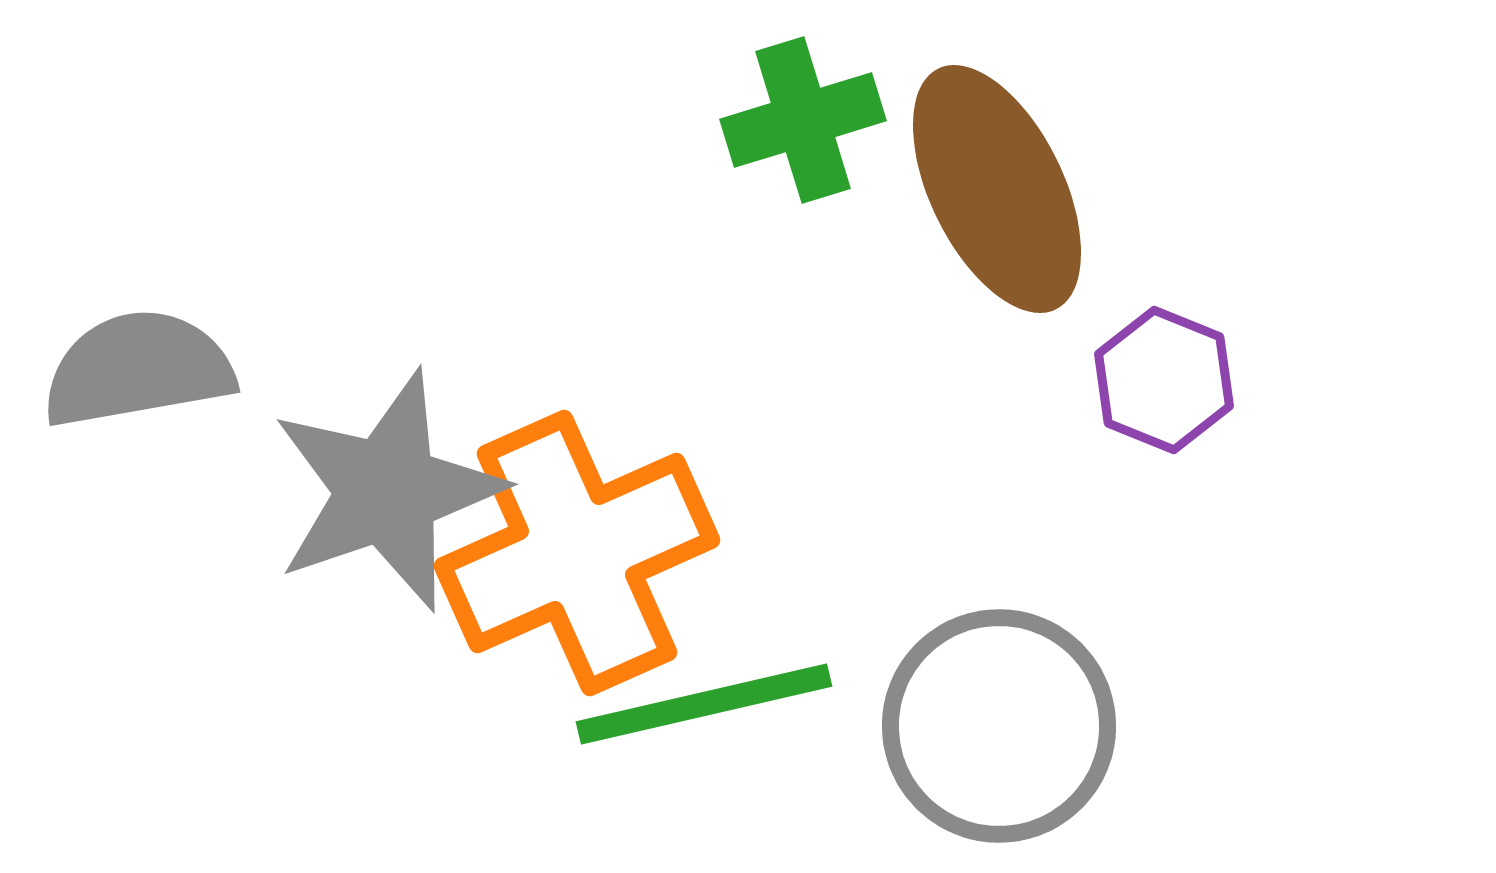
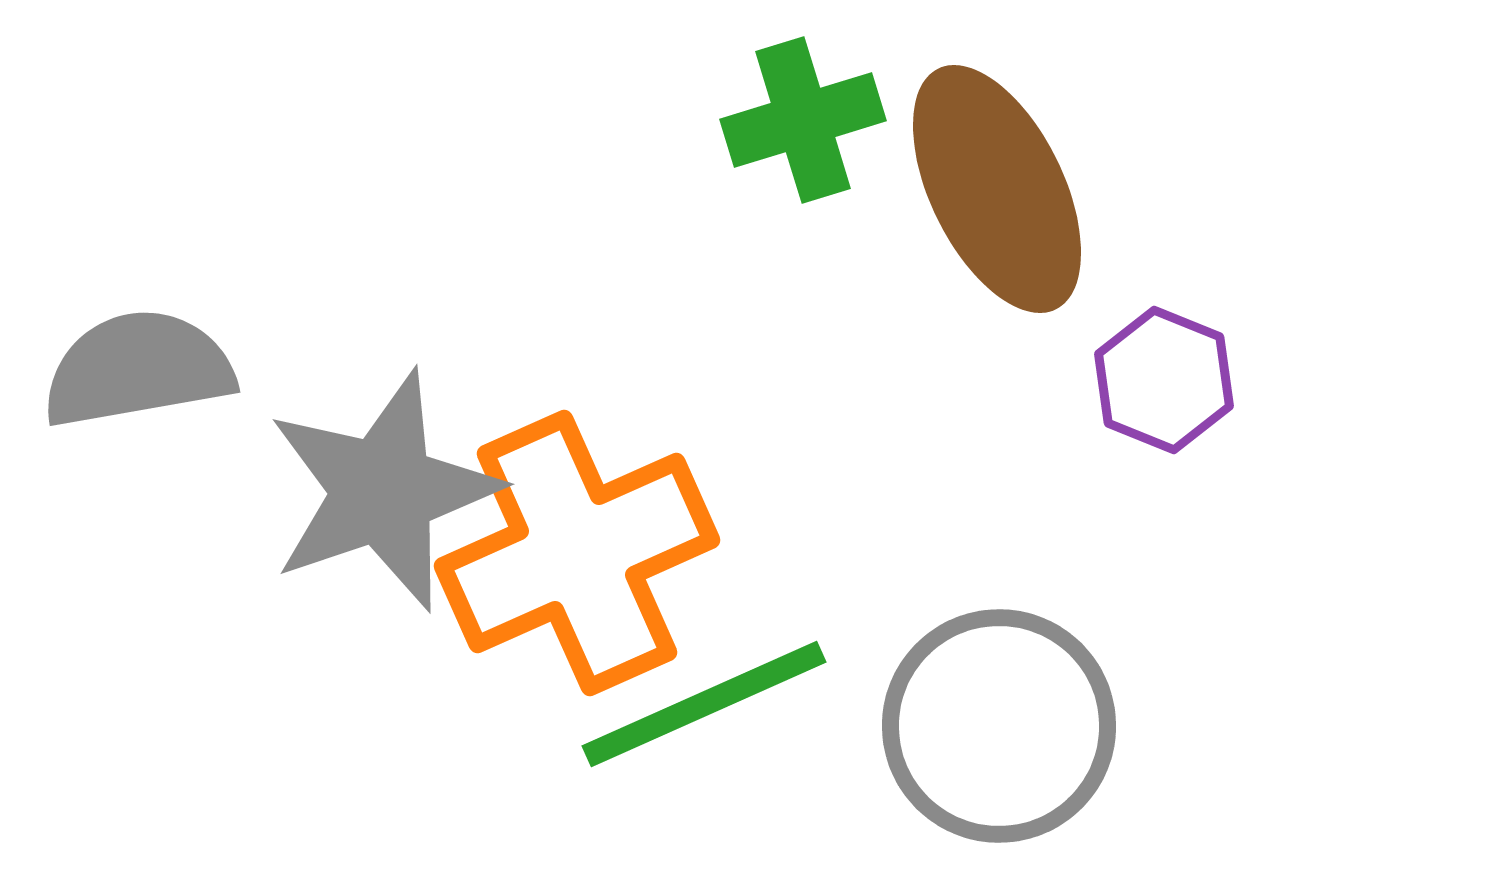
gray star: moved 4 px left
green line: rotated 11 degrees counterclockwise
